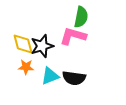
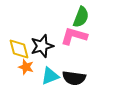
green semicircle: rotated 10 degrees clockwise
pink L-shape: moved 1 px right
yellow diamond: moved 4 px left, 5 px down
orange star: rotated 14 degrees clockwise
